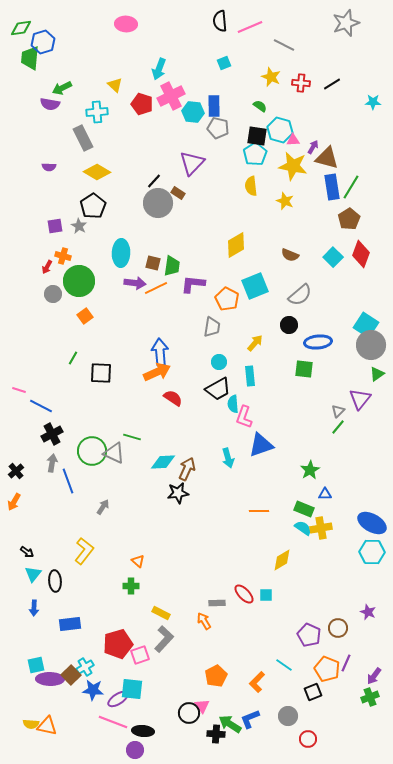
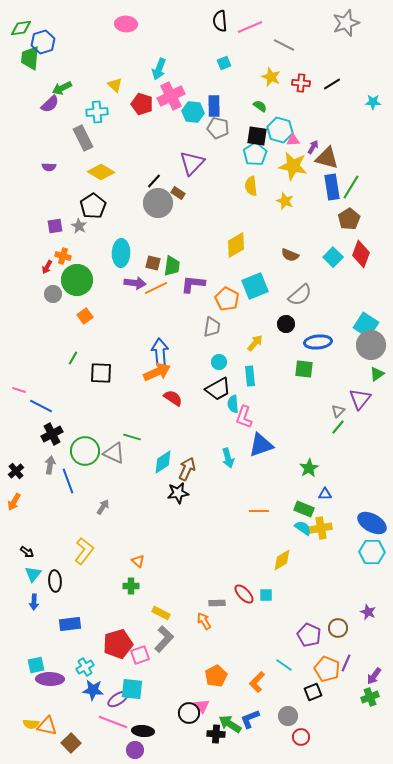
purple semicircle at (50, 104): rotated 54 degrees counterclockwise
yellow diamond at (97, 172): moved 4 px right
green circle at (79, 281): moved 2 px left, 1 px up
black circle at (289, 325): moved 3 px left, 1 px up
green circle at (92, 451): moved 7 px left
cyan diamond at (163, 462): rotated 30 degrees counterclockwise
gray arrow at (52, 463): moved 2 px left, 2 px down
green star at (310, 470): moved 1 px left, 2 px up
blue arrow at (34, 608): moved 6 px up
brown square at (71, 675): moved 68 px down
red circle at (308, 739): moved 7 px left, 2 px up
